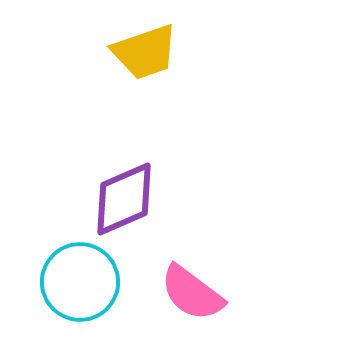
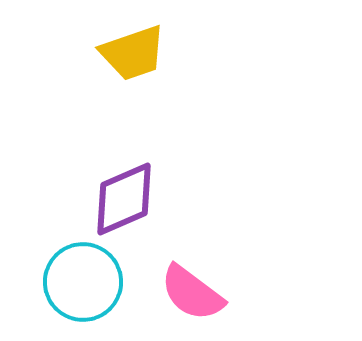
yellow trapezoid: moved 12 px left, 1 px down
cyan circle: moved 3 px right
